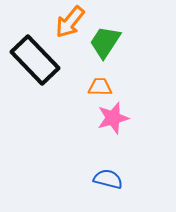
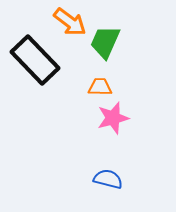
orange arrow: rotated 92 degrees counterclockwise
green trapezoid: rotated 9 degrees counterclockwise
